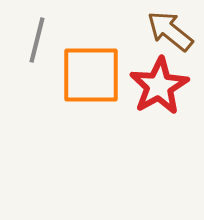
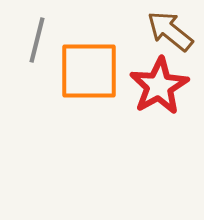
orange square: moved 2 px left, 4 px up
